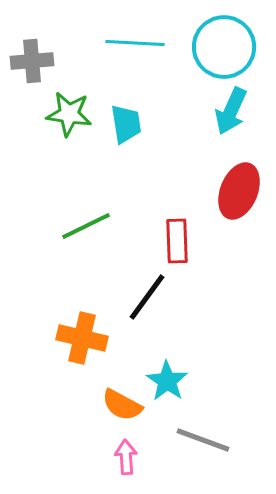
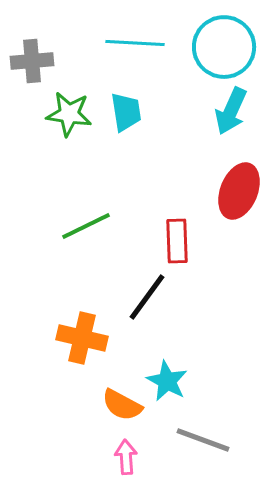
cyan trapezoid: moved 12 px up
cyan star: rotated 6 degrees counterclockwise
